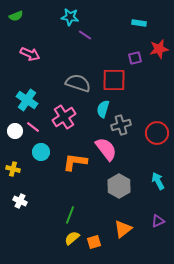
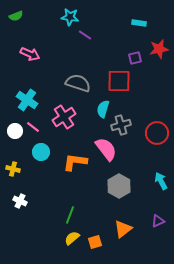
red square: moved 5 px right, 1 px down
cyan arrow: moved 3 px right
orange square: moved 1 px right
